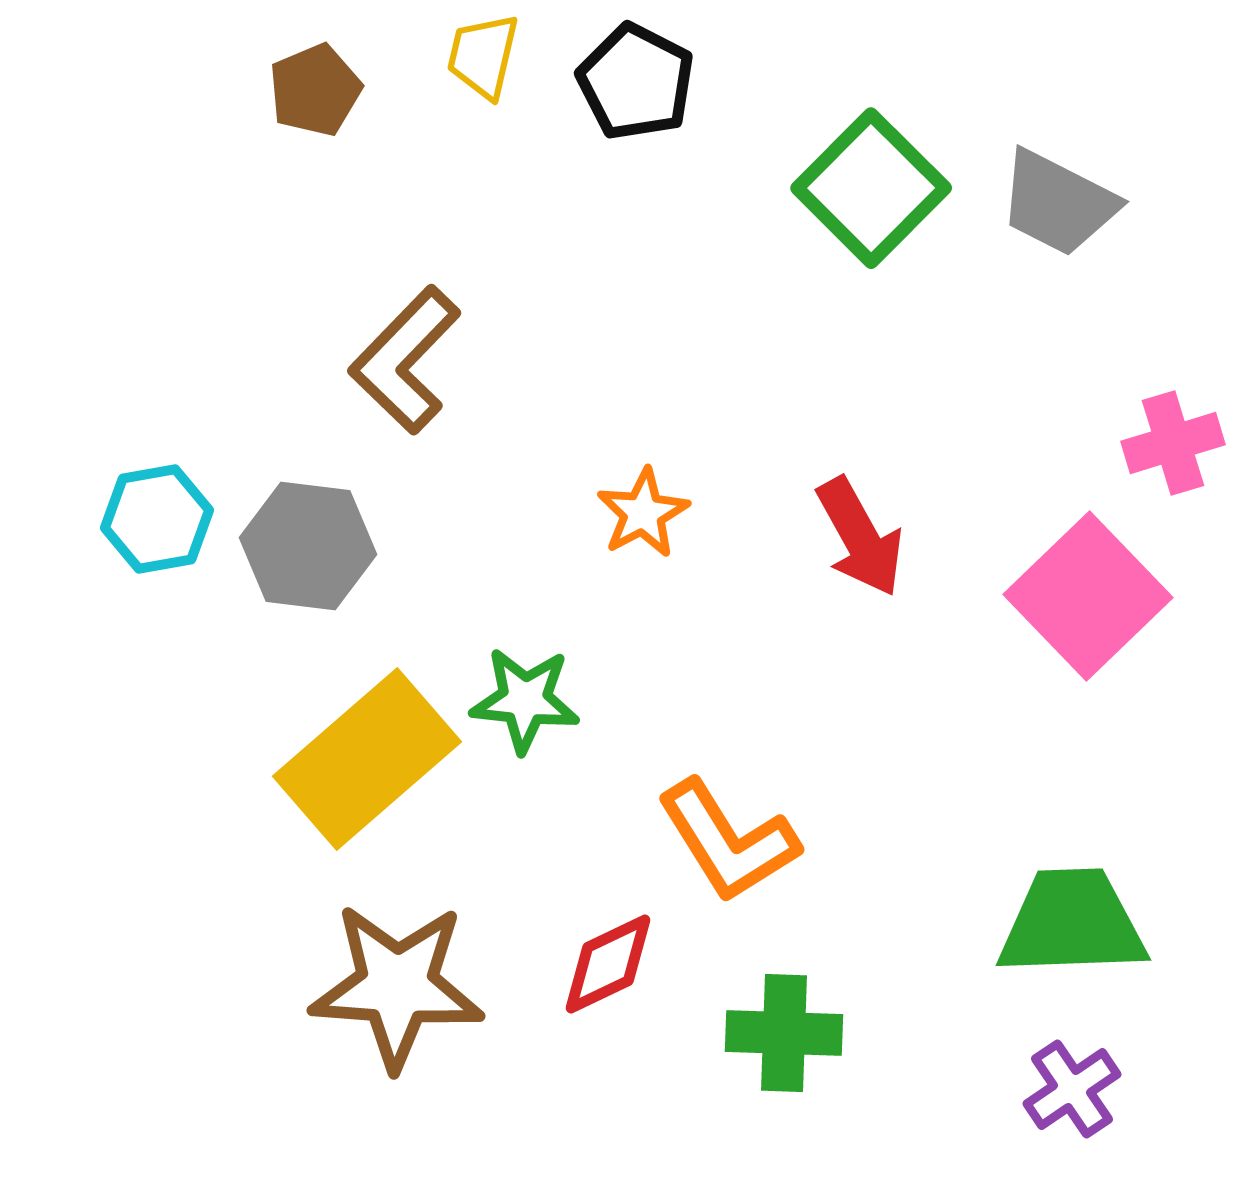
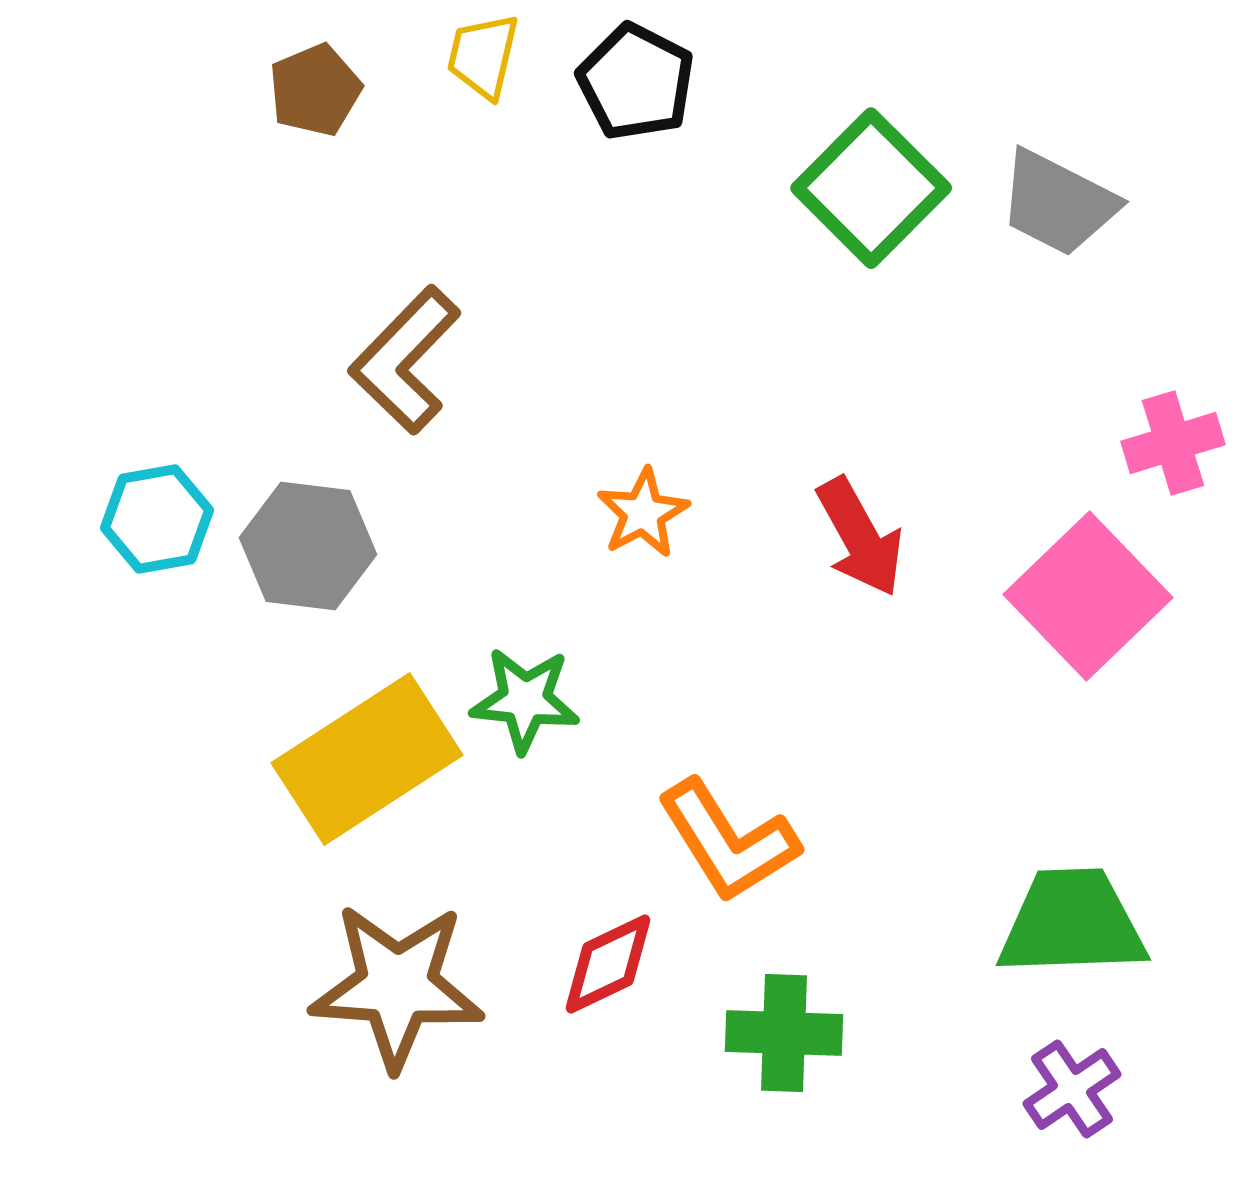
yellow rectangle: rotated 8 degrees clockwise
